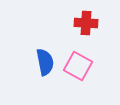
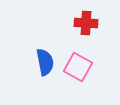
pink square: moved 1 px down
